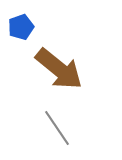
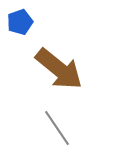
blue pentagon: moved 1 px left, 5 px up
